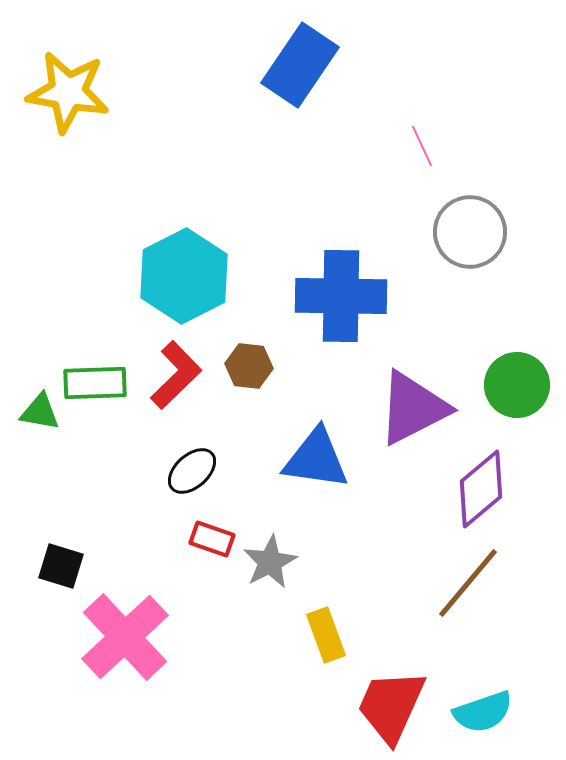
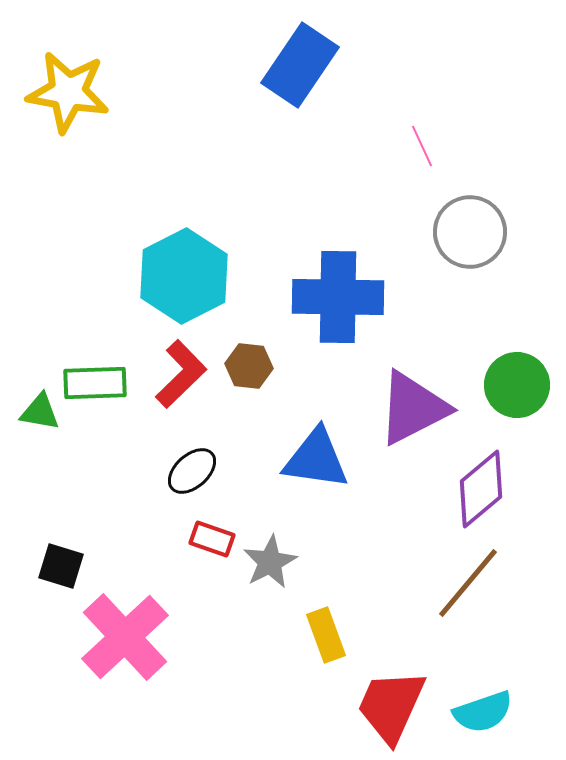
blue cross: moved 3 px left, 1 px down
red L-shape: moved 5 px right, 1 px up
